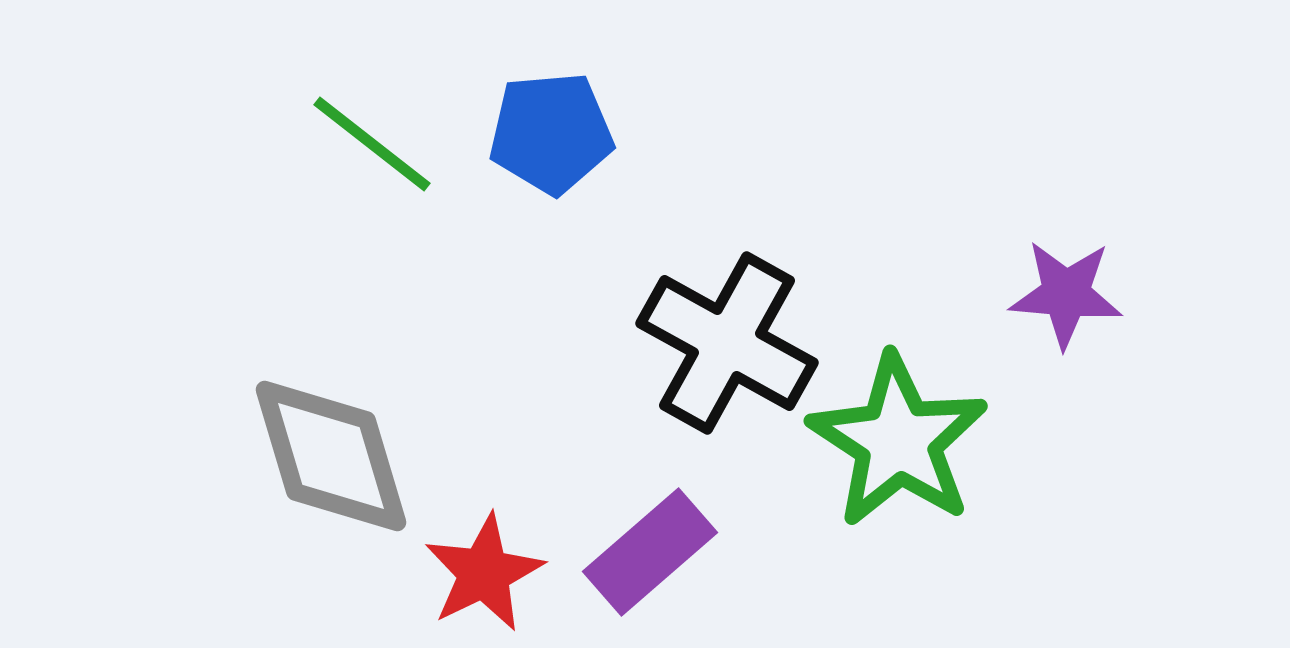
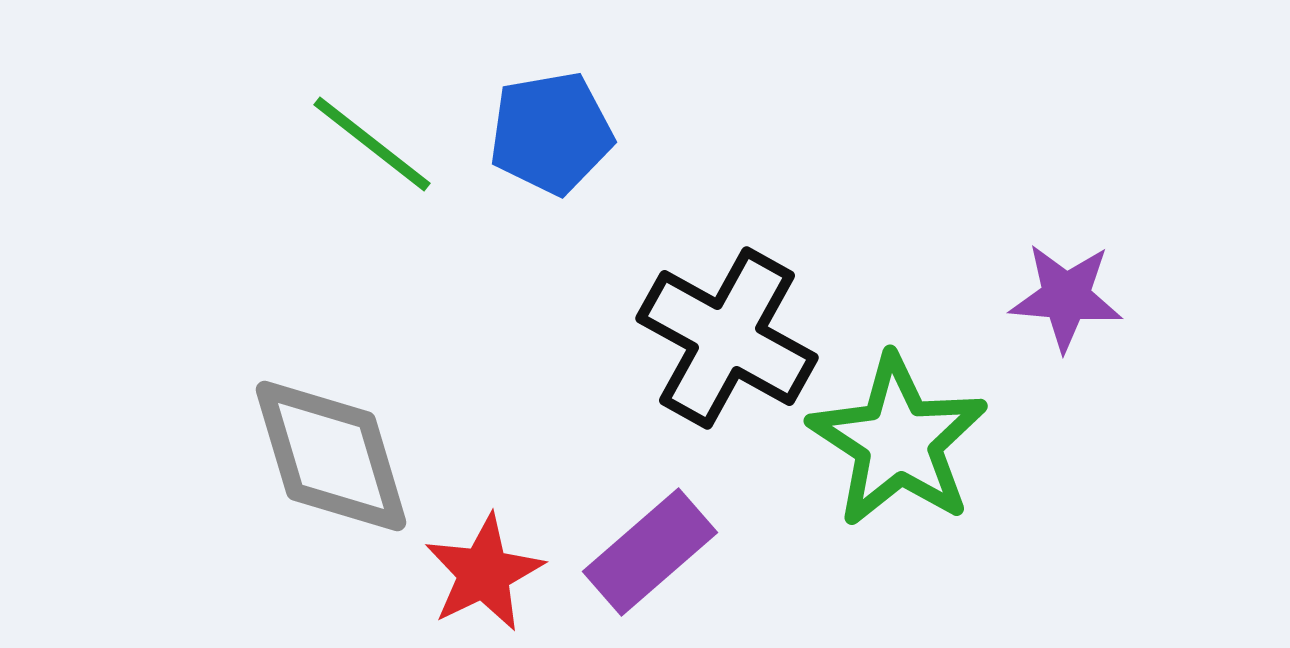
blue pentagon: rotated 5 degrees counterclockwise
purple star: moved 3 px down
black cross: moved 5 px up
